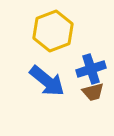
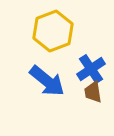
blue cross: rotated 16 degrees counterclockwise
brown trapezoid: rotated 95 degrees clockwise
